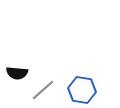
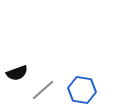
black semicircle: rotated 25 degrees counterclockwise
